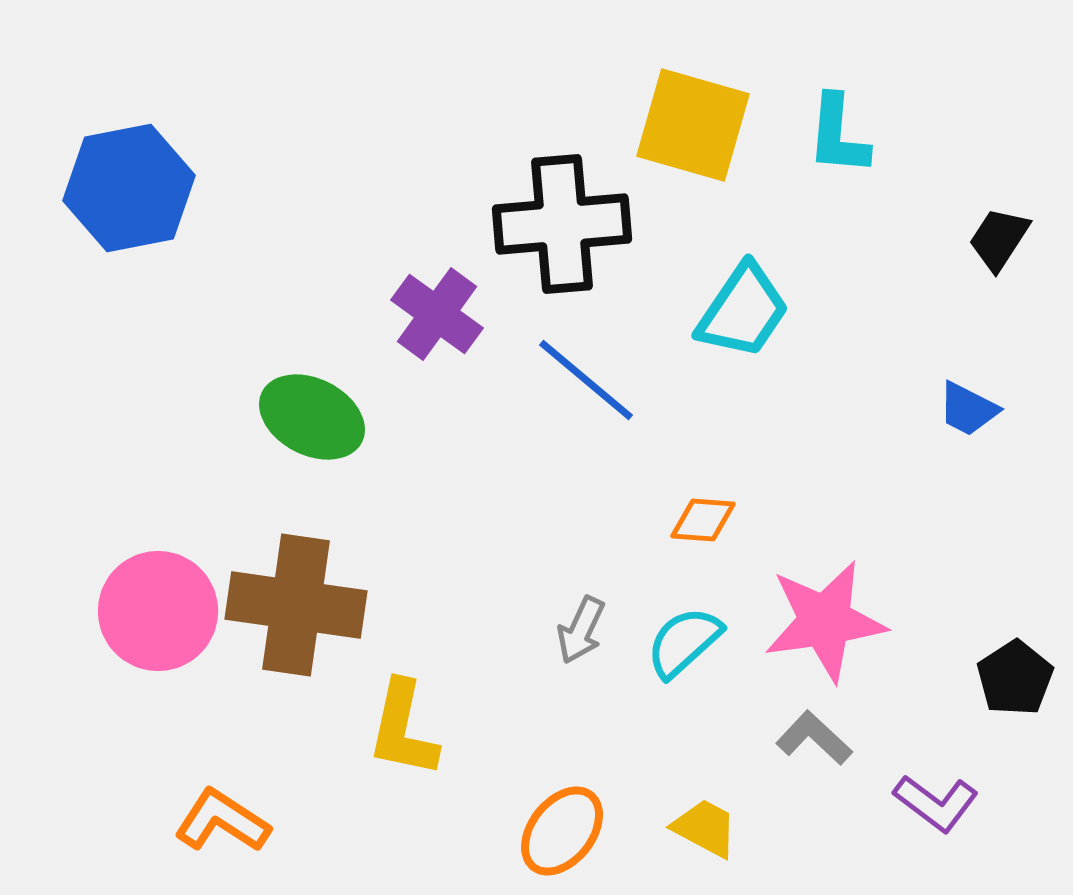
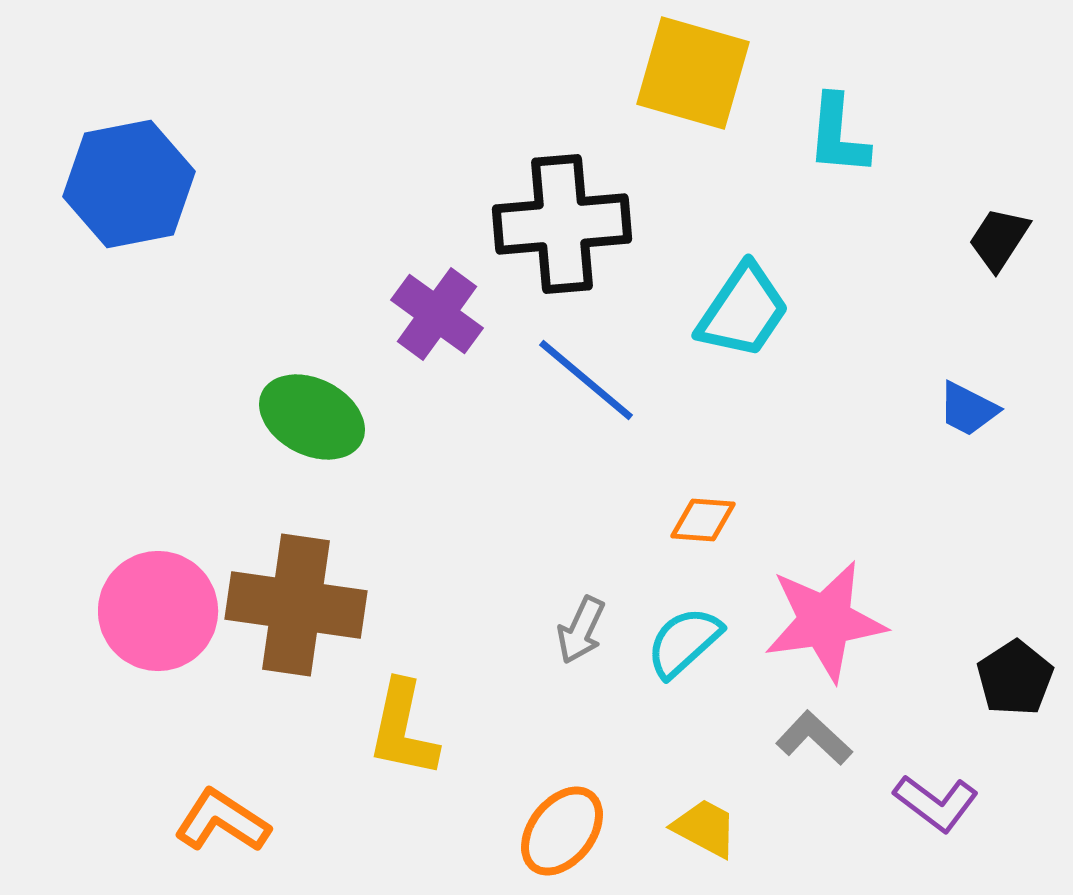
yellow square: moved 52 px up
blue hexagon: moved 4 px up
